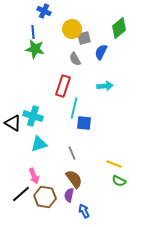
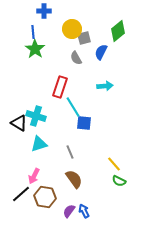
blue cross: rotated 24 degrees counterclockwise
green diamond: moved 1 px left, 3 px down
green star: rotated 24 degrees clockwise
gray semicircle: moved 1 px right, 1 px up
red rectangle: moved 3 px left, 1 px down
cyan line: moved 1 px left, 1 px up; rotated 45 degrees counterclockwise
cyan cross: moved 3 px right
black triangle: moved 6 px right
gray line: moved 2 px left, 1 px up
yellow line: rotated 28 degrees clockwise
pink arrow: rotated 49 degrees clockwise
purple semicircle: moved 16 px down; rotated 24 degrees clockwise
